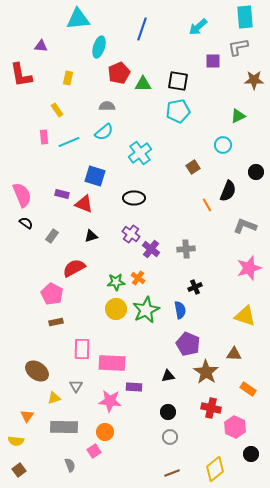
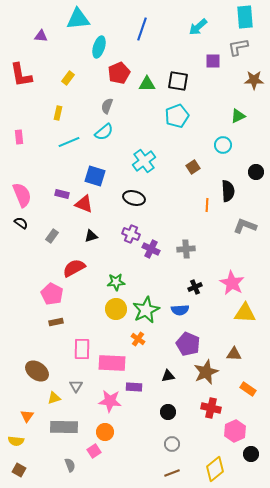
purple triangle at (41, 46): moved 10 px up
yellow rectangle at (68, 78): rotated 24 degrees clockwise
green triangle at (143, 84): moved 4 px right
gray semicircle at (107, 106): rotated 70 degrees counterclockwise
yellow rectangle at (57, 110): moved 1 px right, 3 px down; rotated 48 degrees clockwise
cyan pentagon at (178, 111): moved 1 px left, 5 px down; rotated 10 degrees counterclockwise
pink rectangle at (44, 137): moved 25 px left
cyan cross at (140, 153): moved 4 px right, 8 px down
black semicircle at (228, 191): rotated 25 degrees counterclockwise
black ellipse at (134, 198): rotated 15 degrees clockwise
orange line at (207, 205): rotated 32 degrees clockwise
black semicircle at (26, 223): moved 5 px left
purple cross at (131, 234): rotated 12 degrees counterclockwise
purple cross at (151, 249): rotated 12 degrees counterclockwise
pink star at (249, 268): moved 17 px left, 15 px down; rotated 25 degrees counterclockwise
orange cross at (138, 278): moved 61 px down
blue semicircle at (180, 310): rotated 96 degrees clockwise
yellow triangle at (245, 316): moved 3 px up; rotated 15 degrees counterclockwise
brown star at (206, 372): rotated 15 degrees clockwise
pink hexagon at (235, 427): moved 4 px down; rotated 10 degrees clockwise
gray circle at (170, 437): moved 2 px right, 7 px down
brown square at (19, 470): rotated 24 degrees counterclockwise
